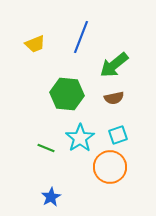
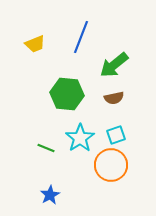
cyan square: moved 2 px left
orange circle: moved 1 px right, 2 px up
blue star: moved 1 px left, 2 px up
